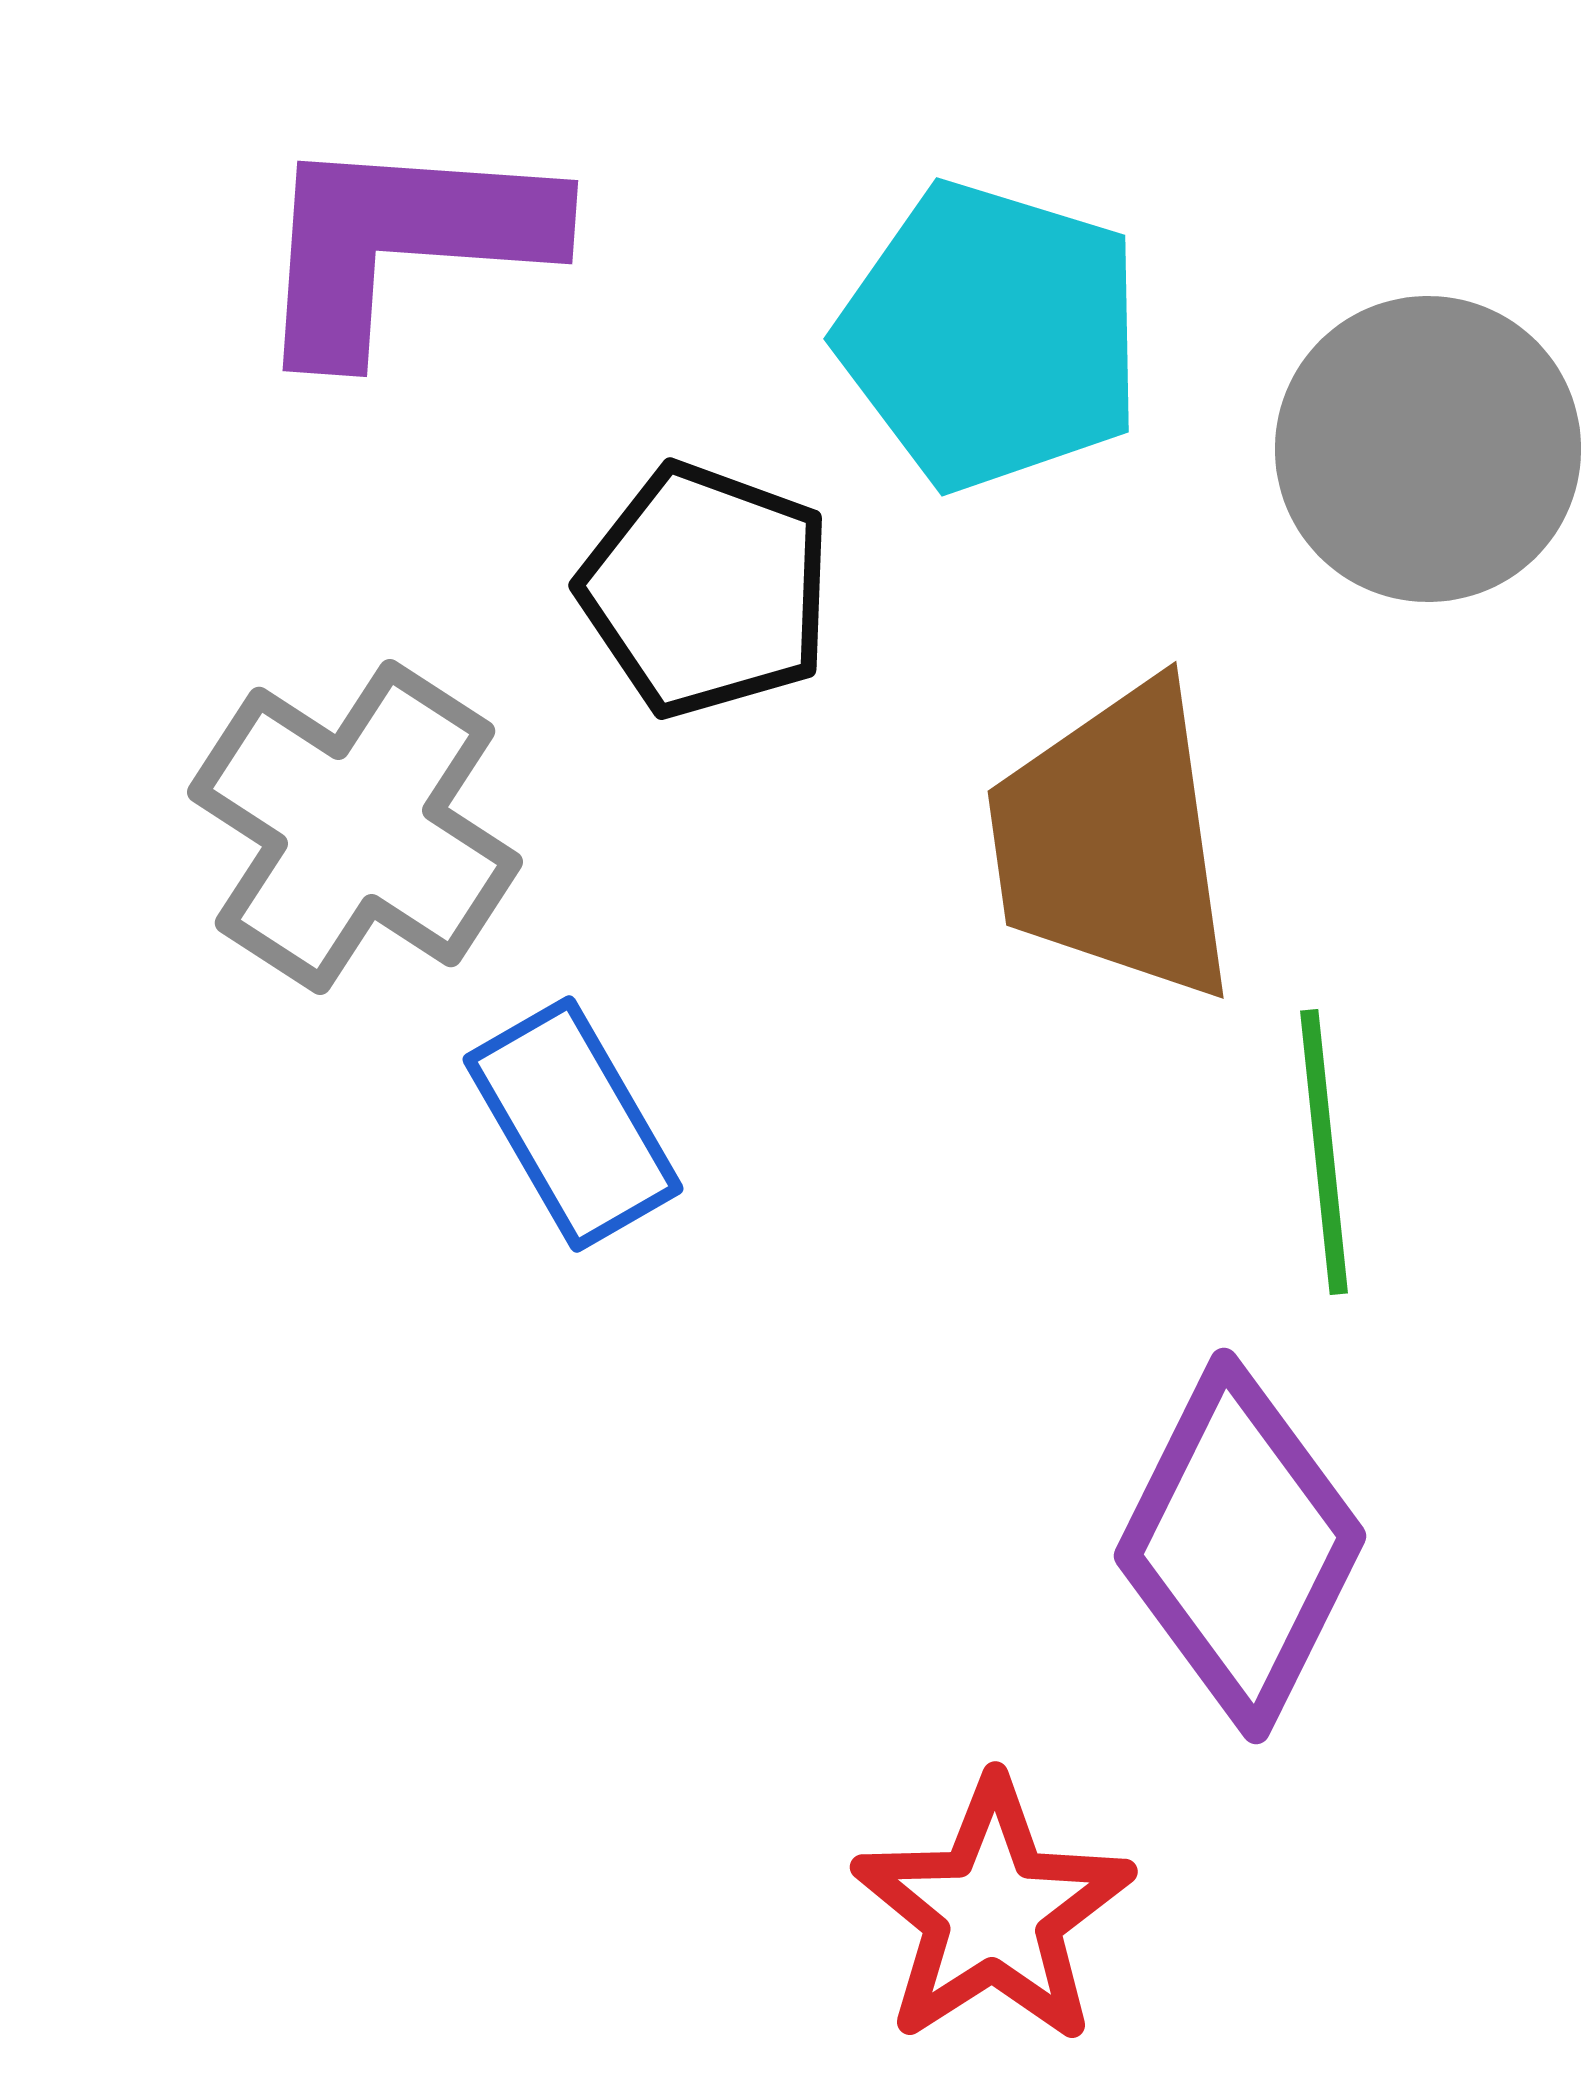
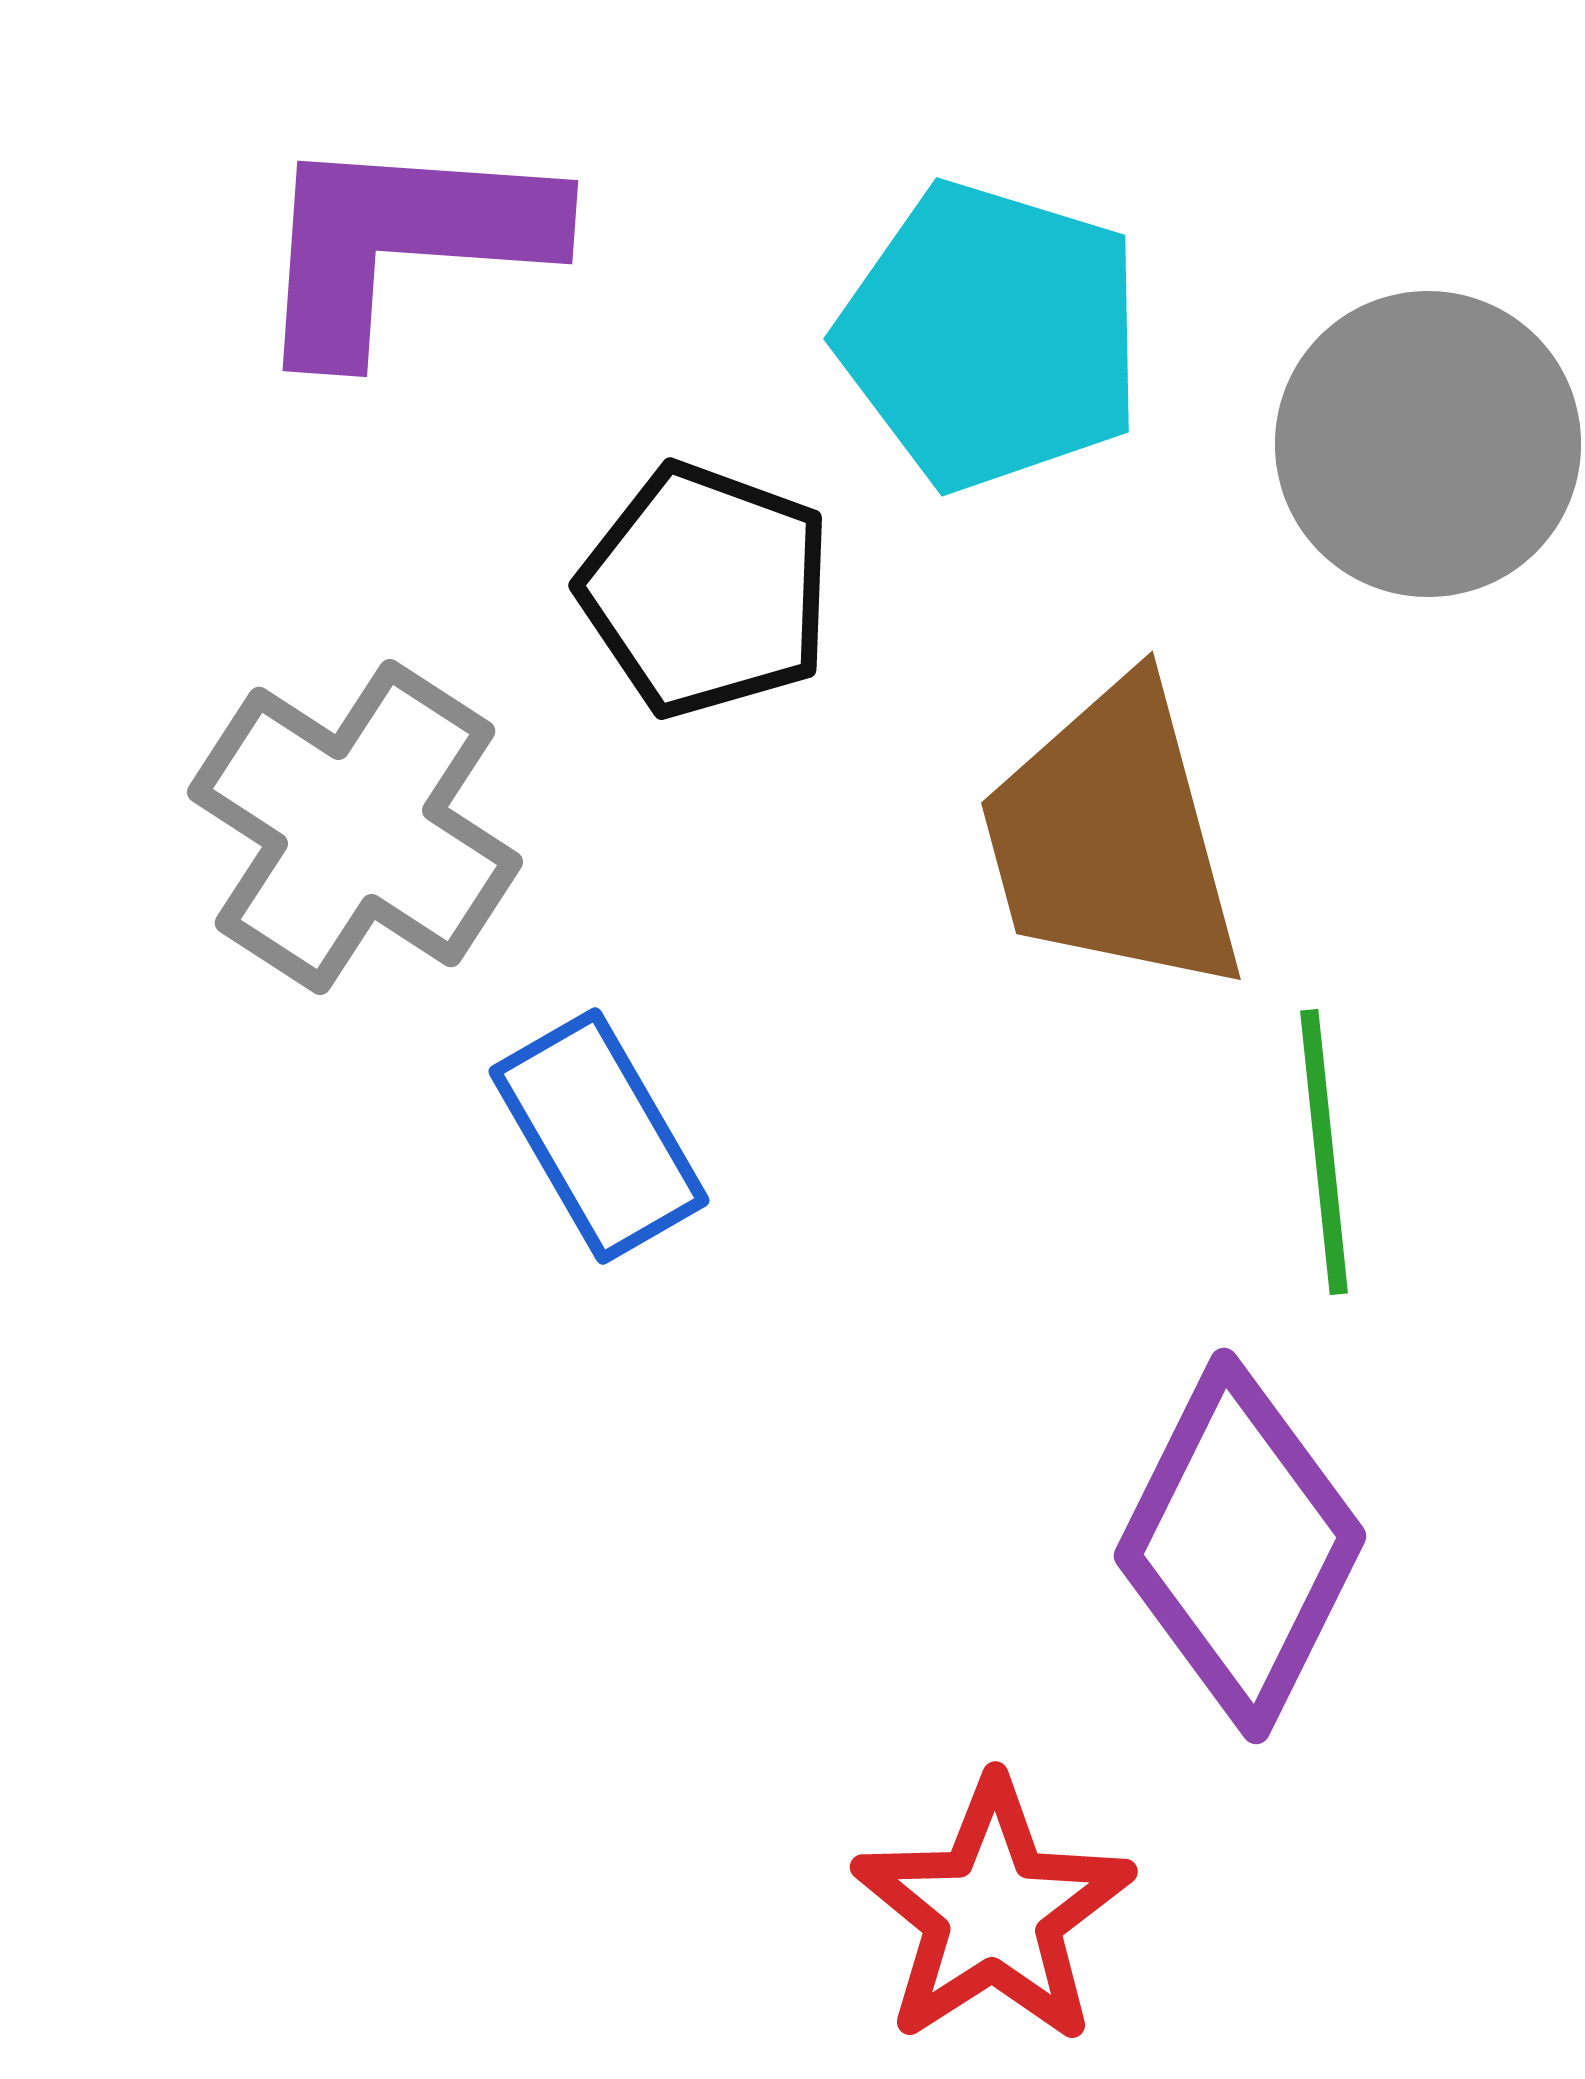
gray circle: moved 5 px up
brown trapezoid: moved 1 px left, 4 px up; rotated 7 degrees counterclockwise
blue rectangle: moved 26 px right, 12 px down
